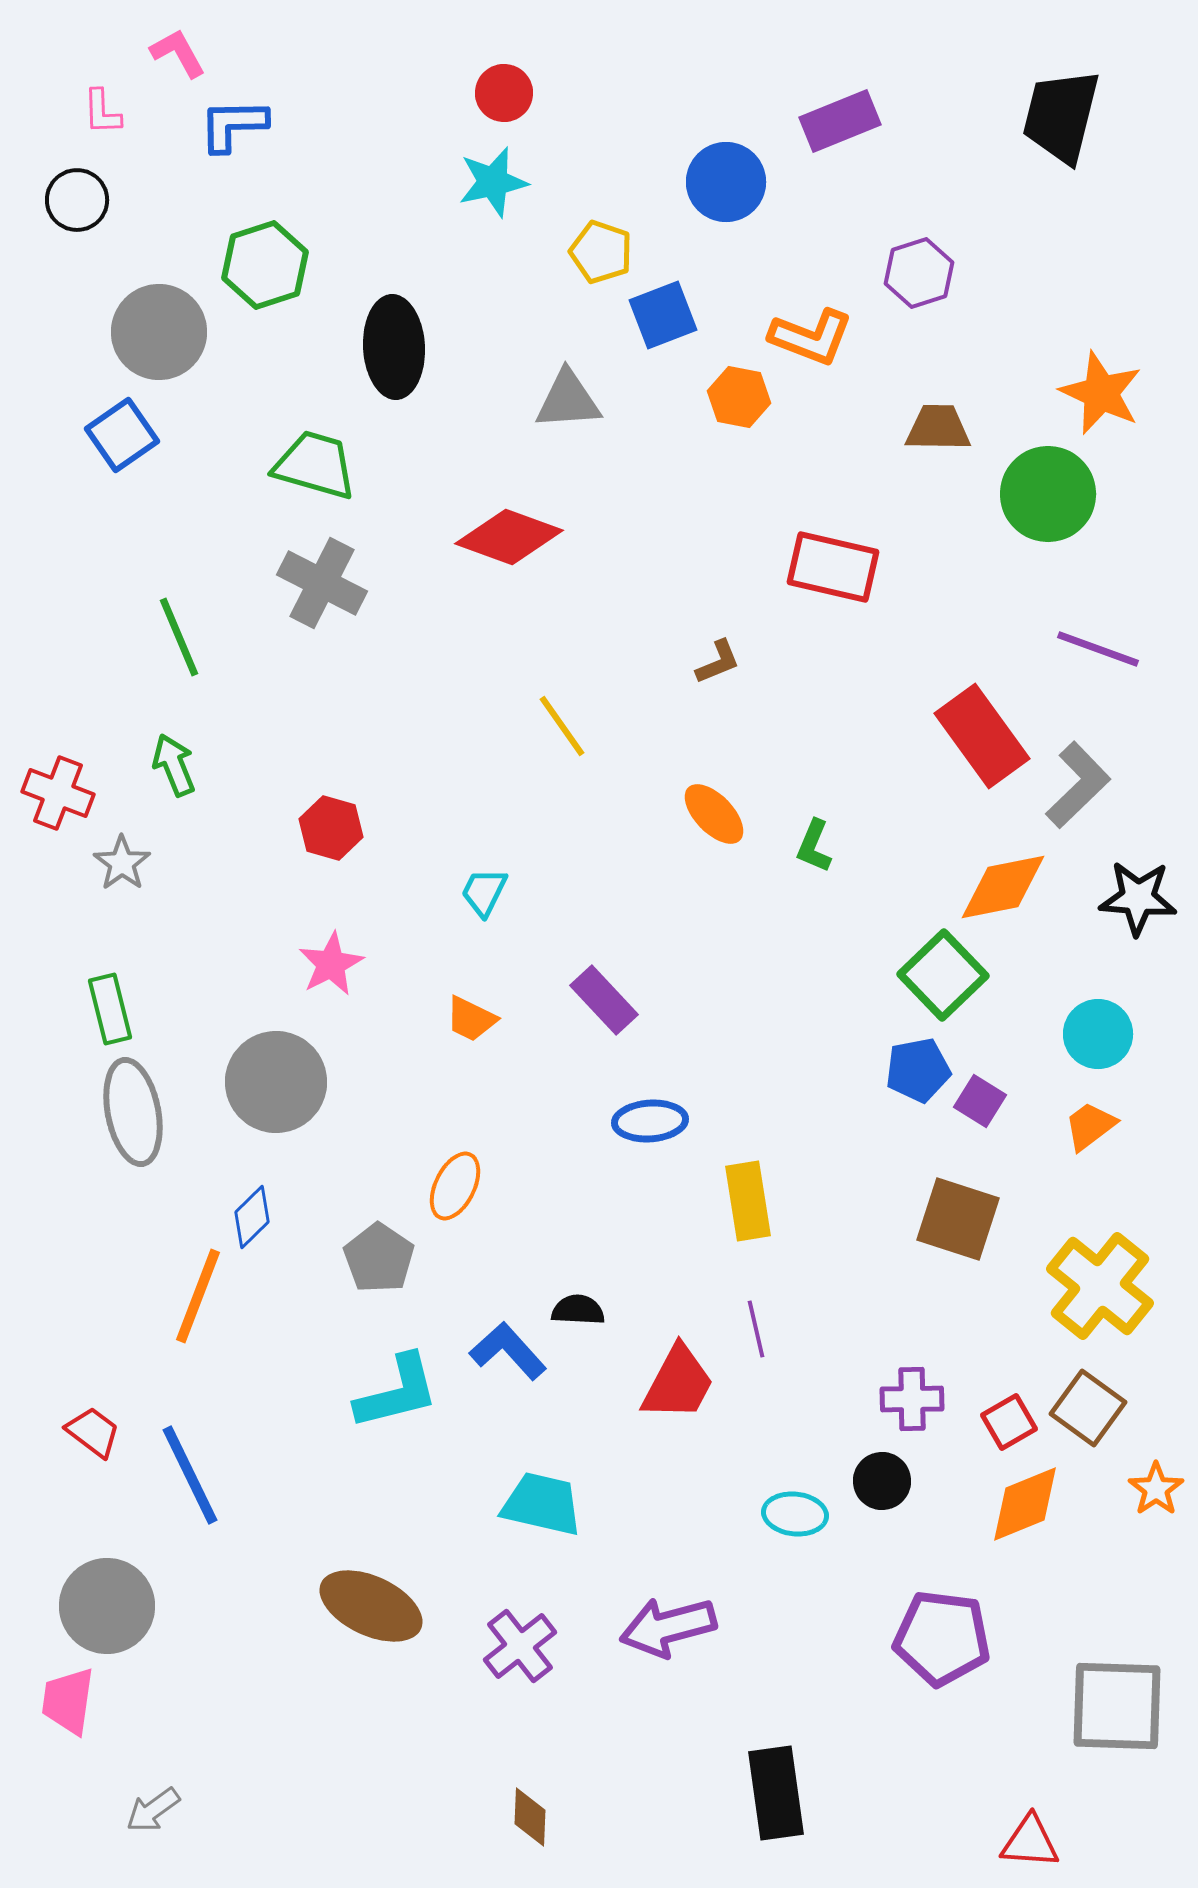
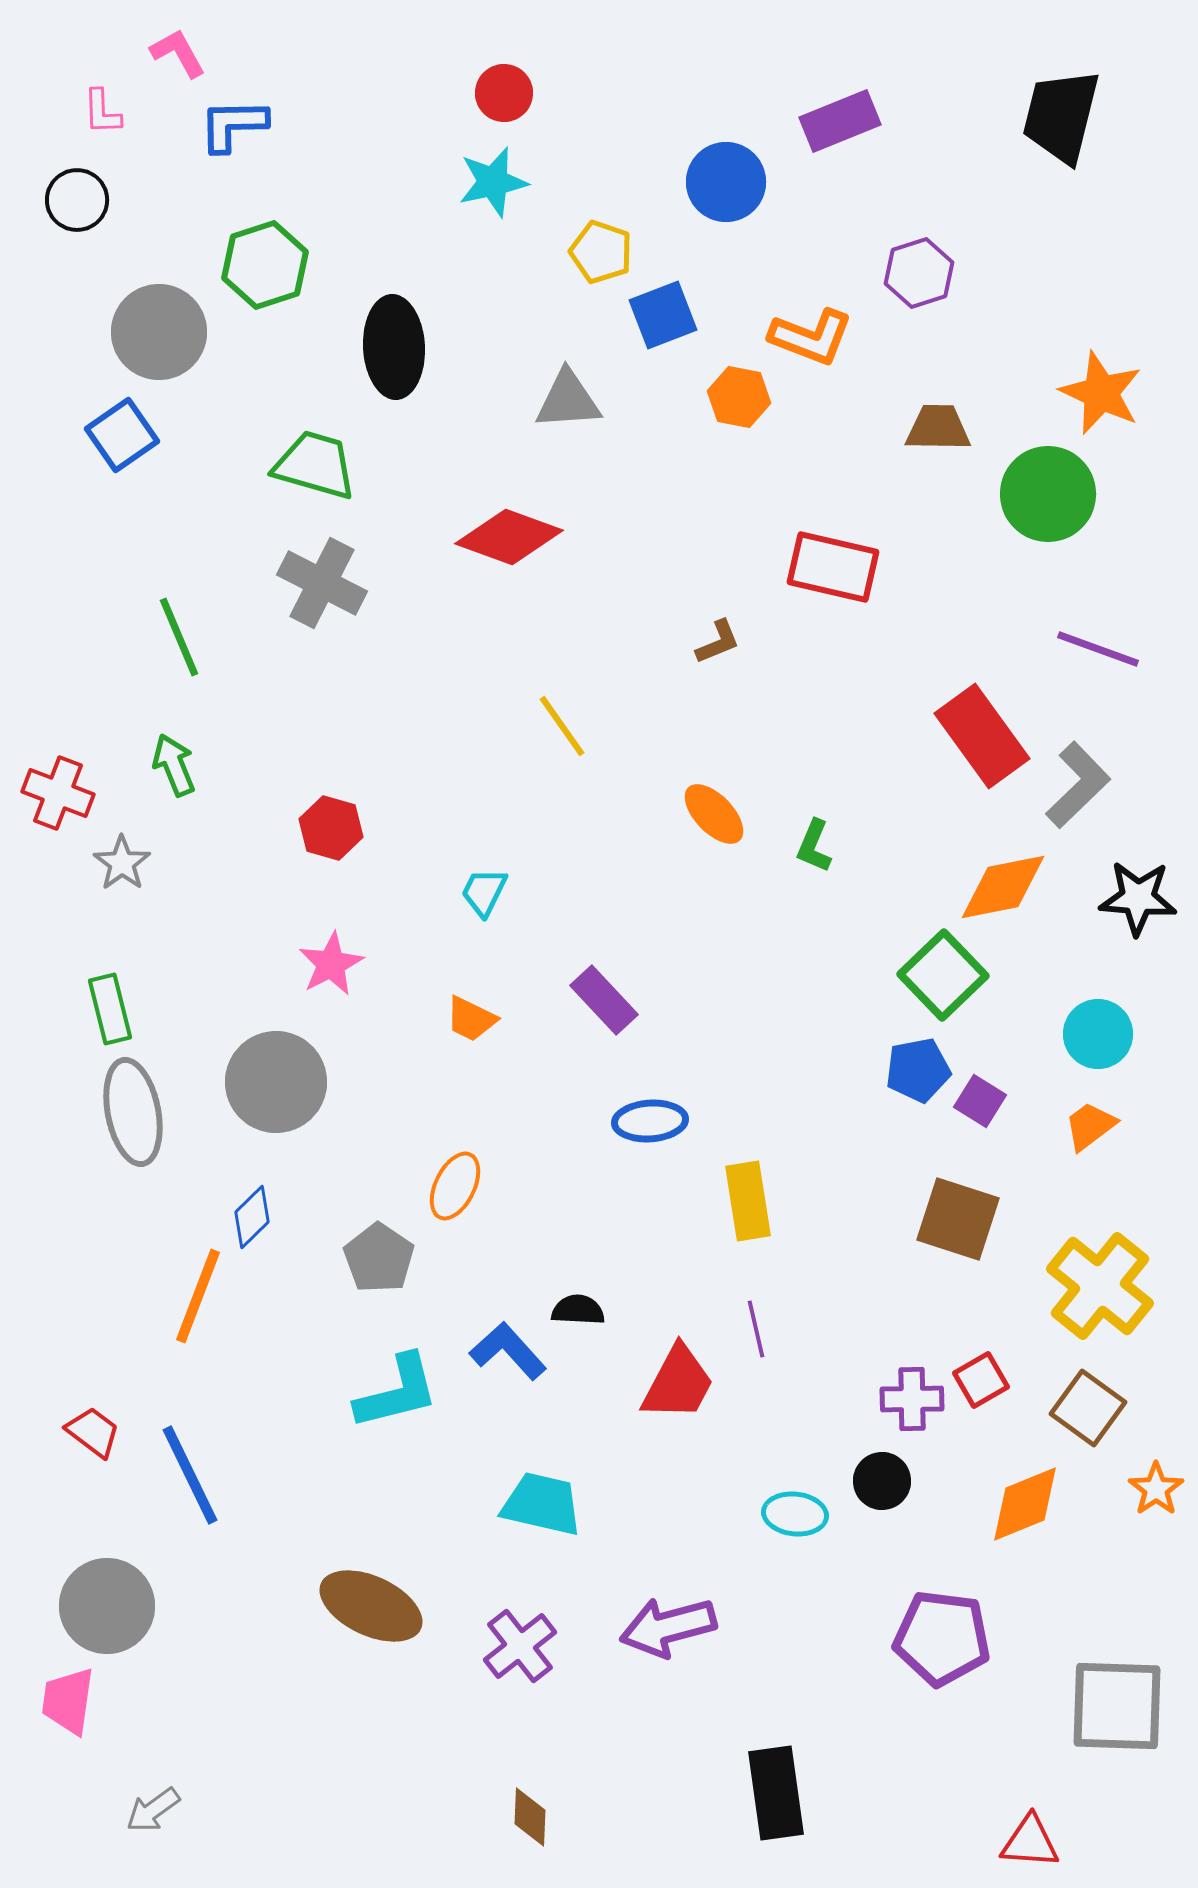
brown L-shape at (718, 662): moved 20 px up
red square at (1009, 1422): moved 28 px left, 42 px up
